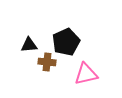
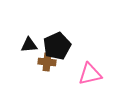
black pentagon: moved 9 px left, 4 px down
pink triangle: moved 4 px right
